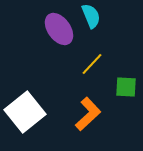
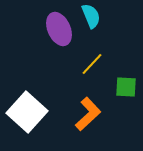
purple ellipse: rotated 12 degrees clockwise
white square: moved 2 px right; rotated 9 degrees counterclockwise
